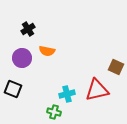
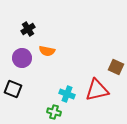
cyan cross: rotated 35 degrees clockwise
